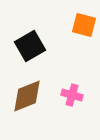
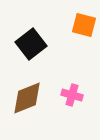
black square: moved 1 px right, 2 px up; rotated 8 degrees counterclockwise
brown diamond: moved 2 px down
